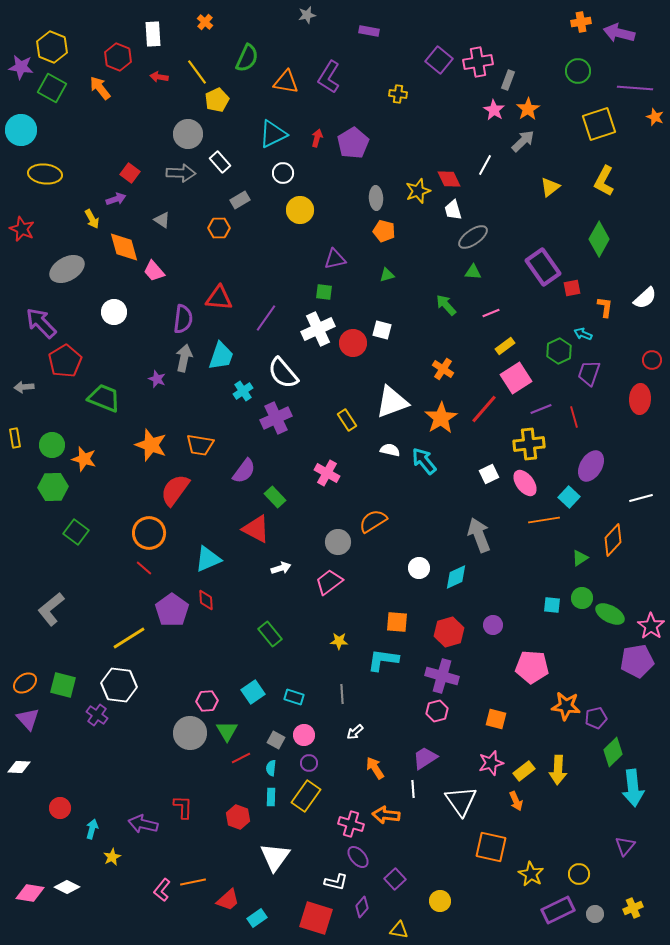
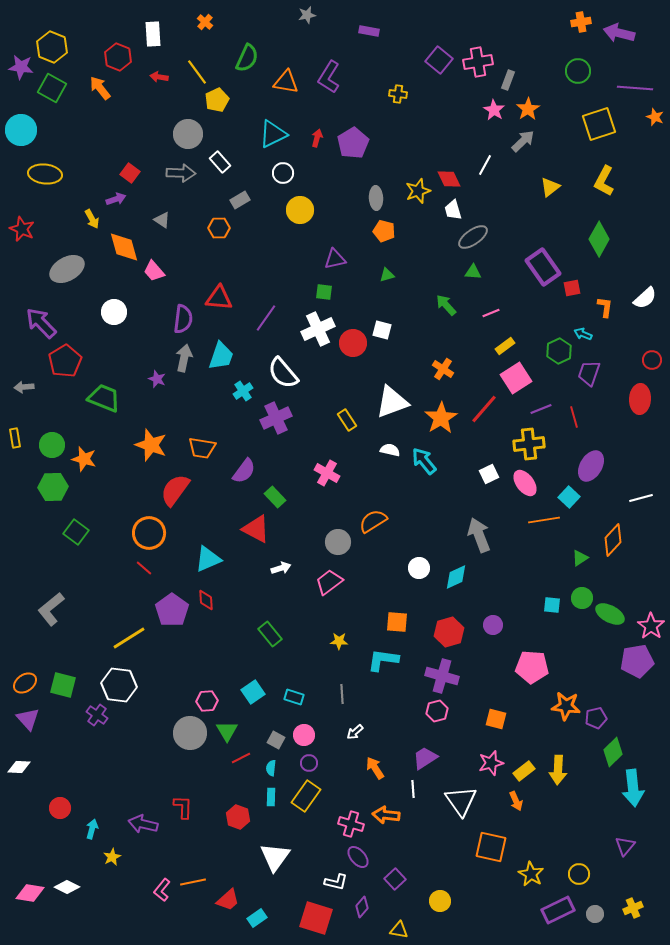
orange trapezoid at (200, 445): moved 2 px right, 3 px down
